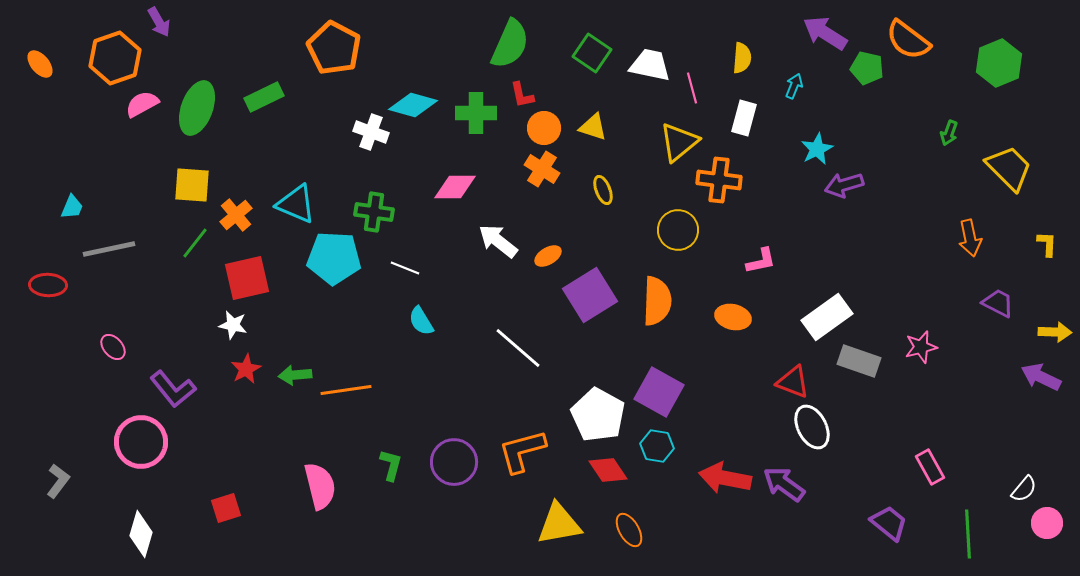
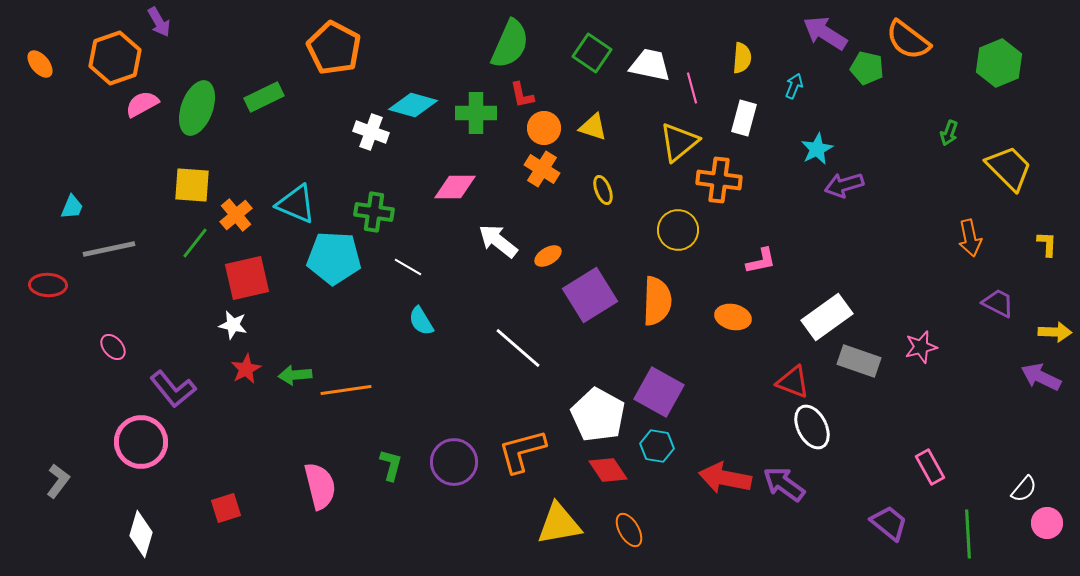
white line at (405, 268): moved 3 px right, 1 px up; rotated 8 degrees clockwise
